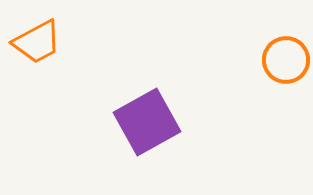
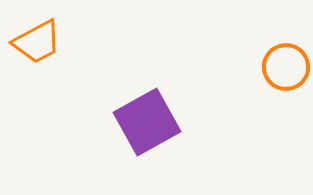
orange circle: moved 7 px down
